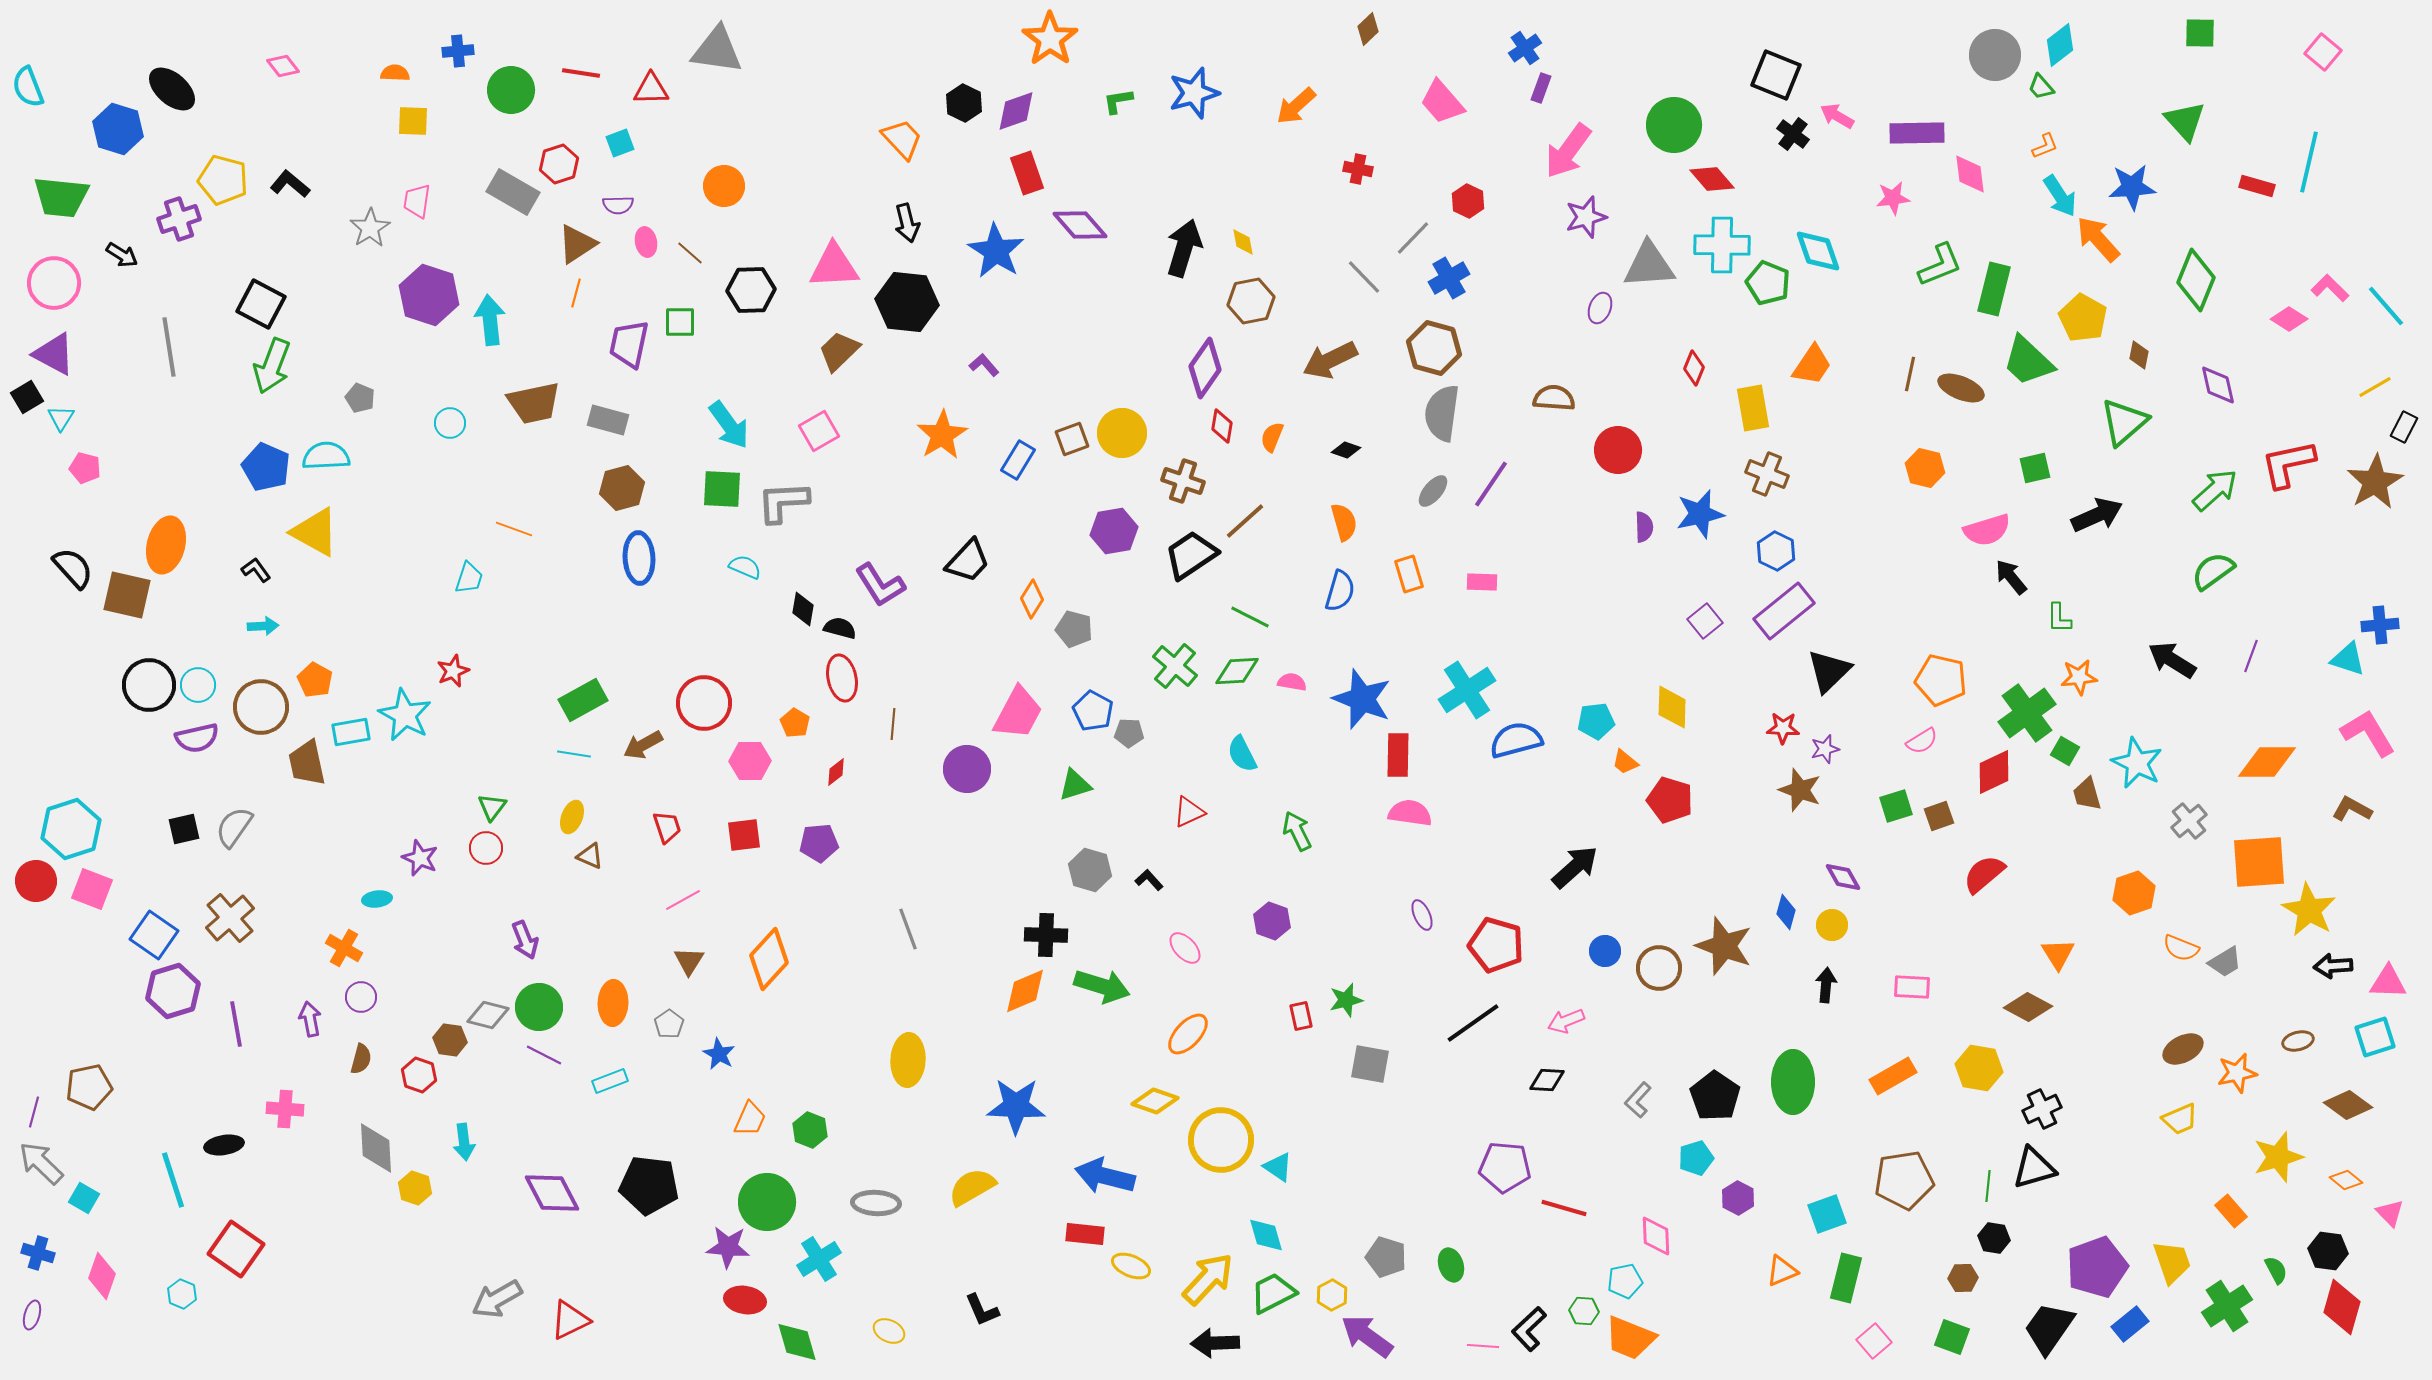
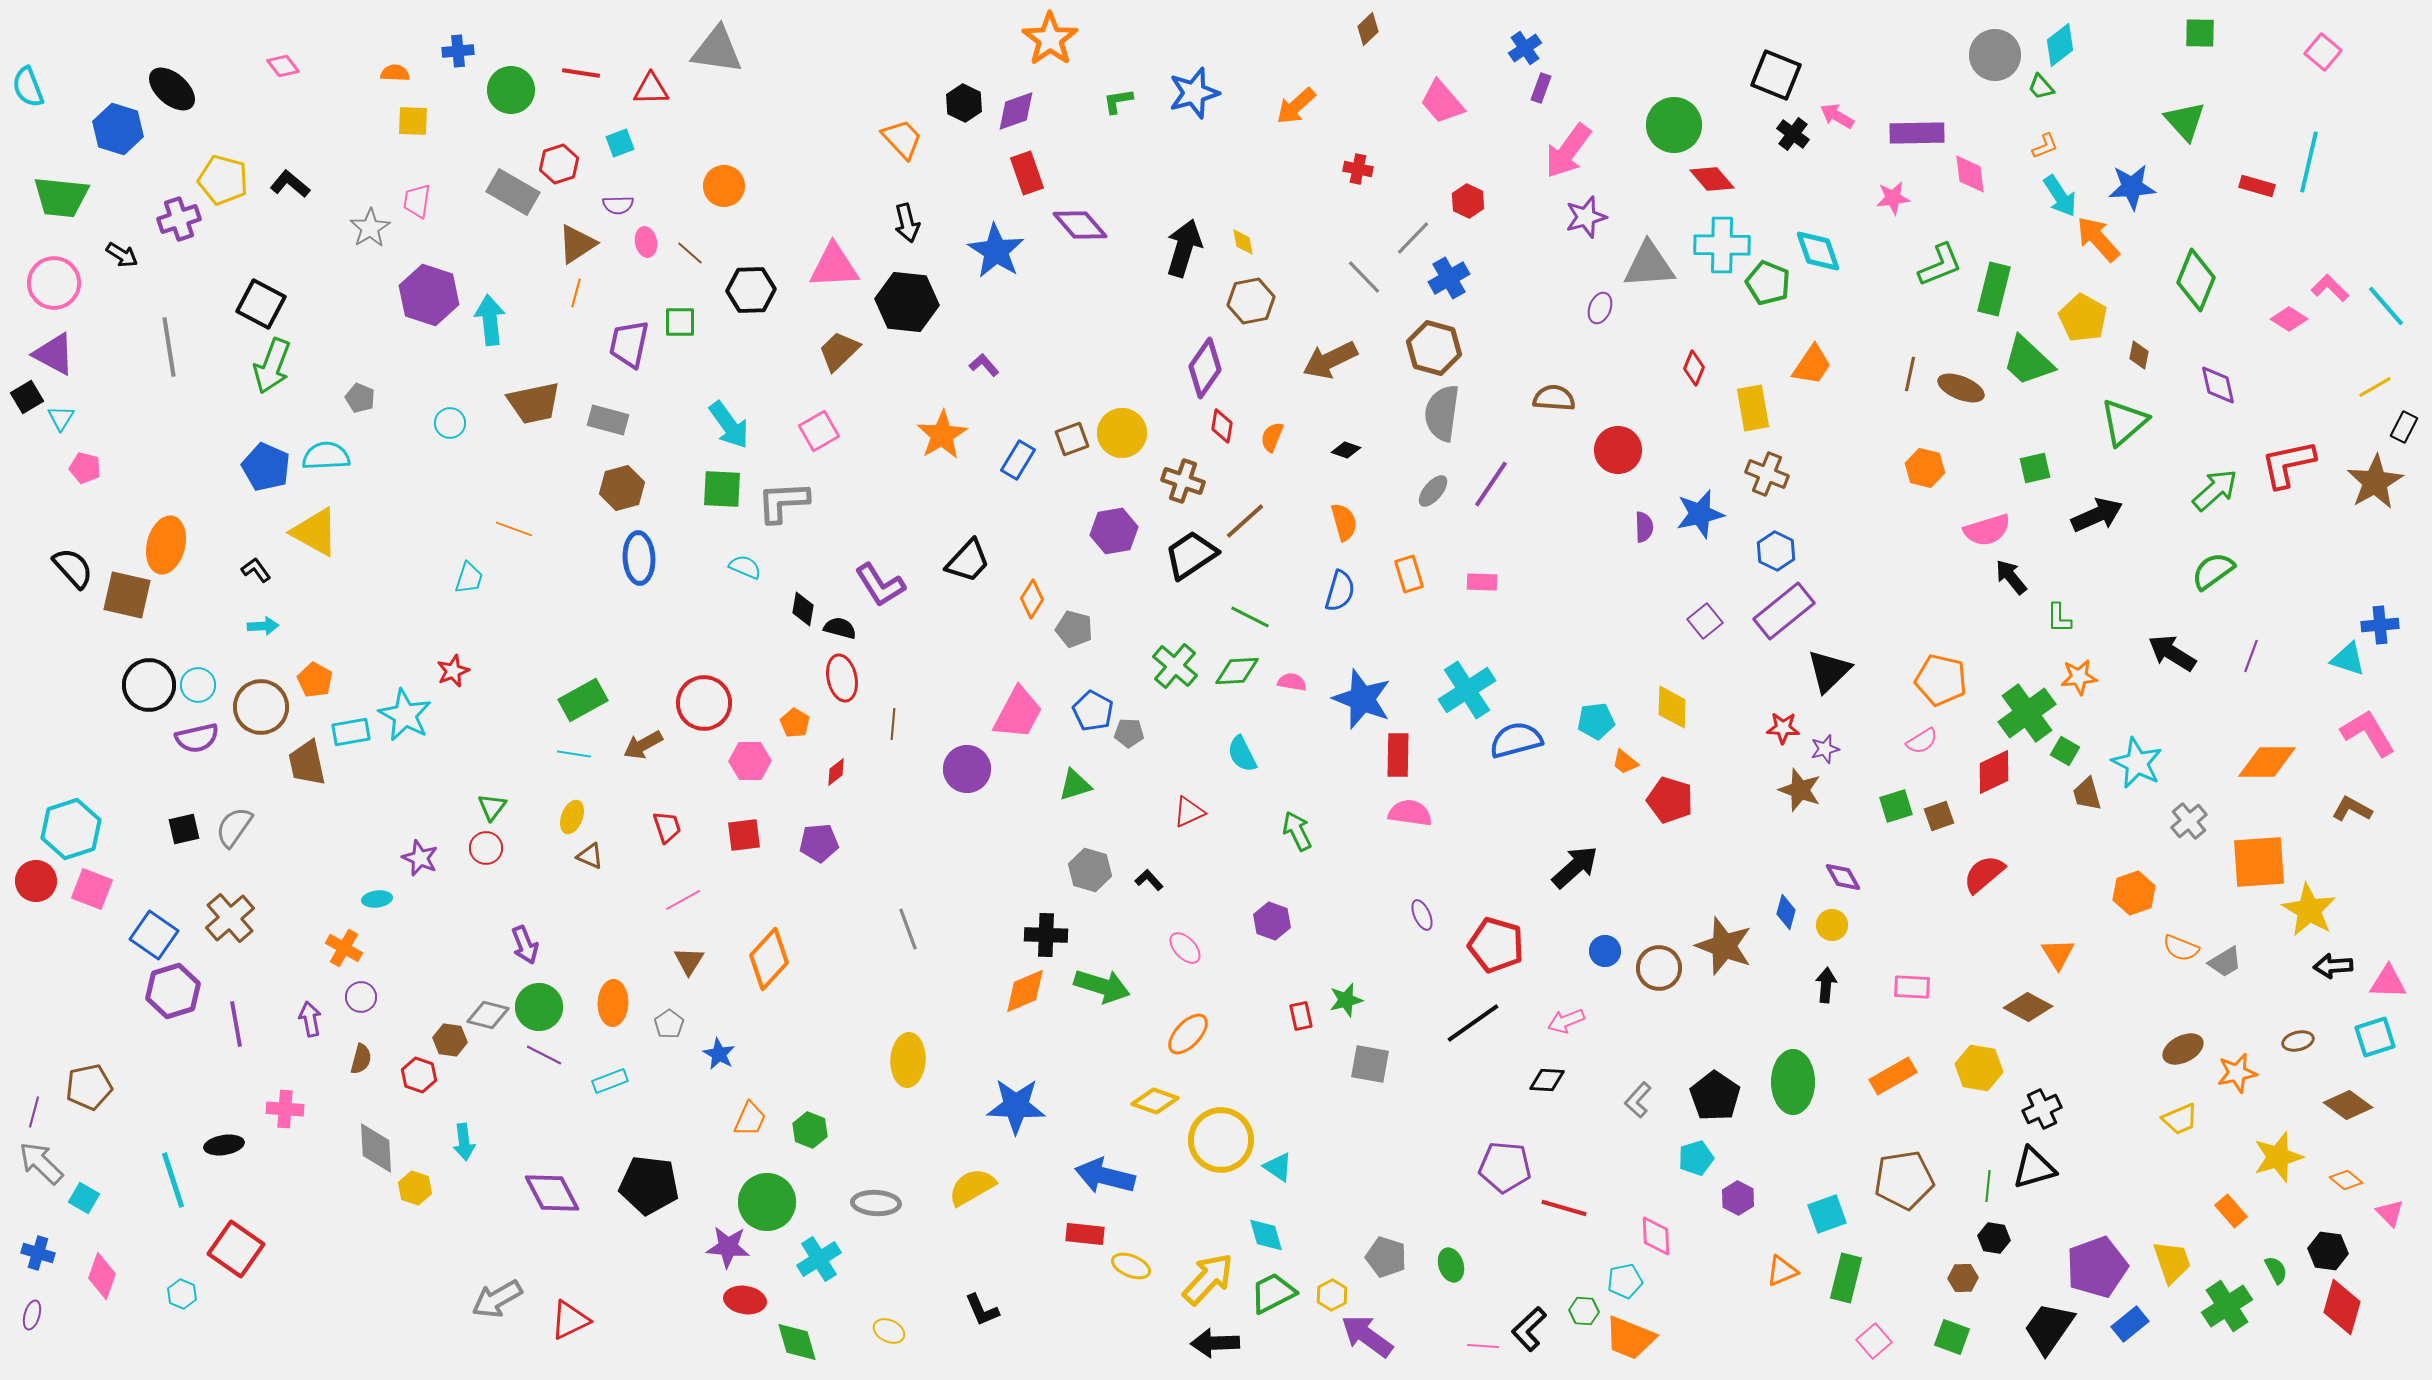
black arrow at (2172, 660): moved 7 px up
purple arrow at (525, 940): moved 5 px down
